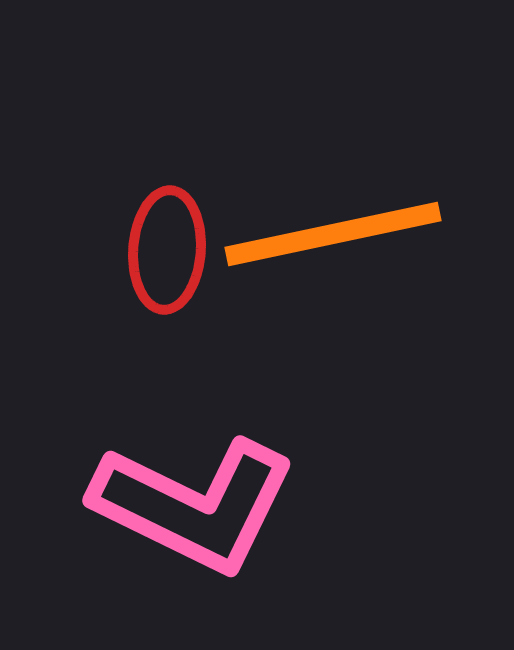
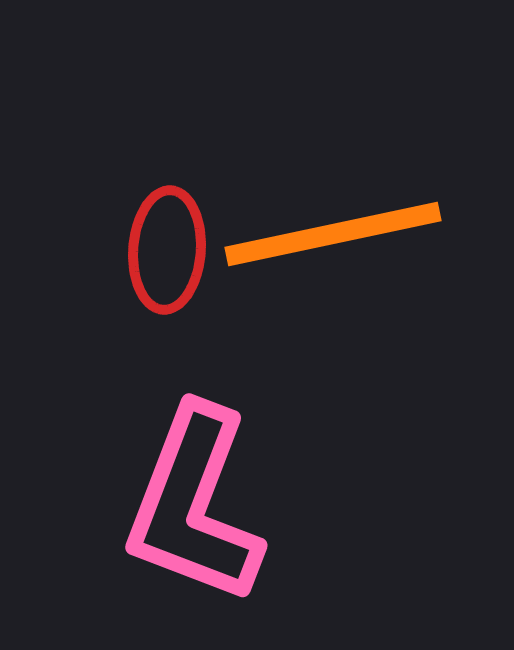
pink L-shape: rotated 85 degrees clockwise
